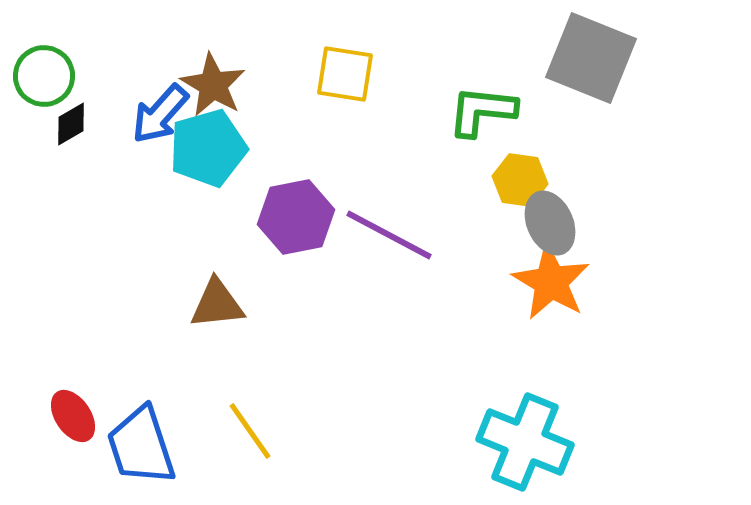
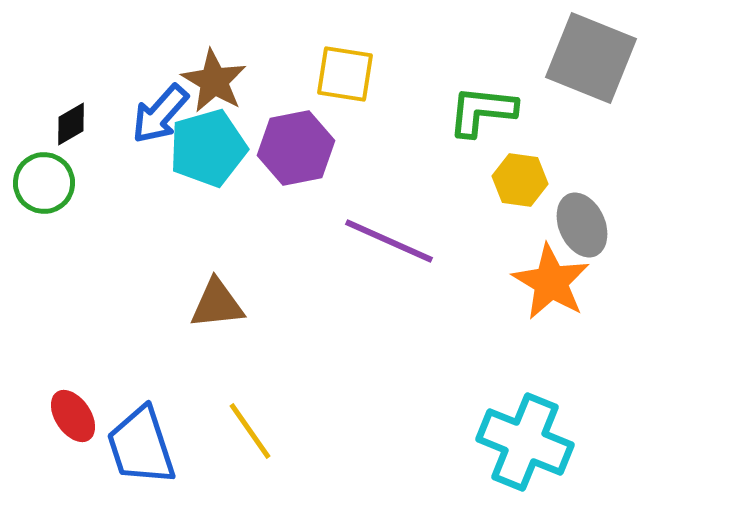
green circle: moved 107 px down
brown star: moved 1 px right, 4 px up
purple hexagon: moved 69 px up
gray ellipse: moved 32 px right, 2 px down
purple line: moved 6 px down; rotated 4 degrees counterclockwise
